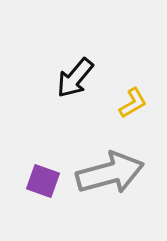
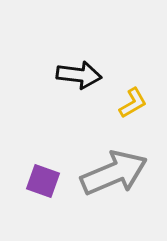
black arrow: moved 4 px right, 3 px up; rotated 123 degrees counterclockwise
gray arrow: moved 4 px right; rotated 8 degrees counterclockwise
